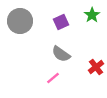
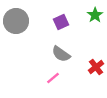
green star: moved 3 px right
gray circle: moved 4 px left
